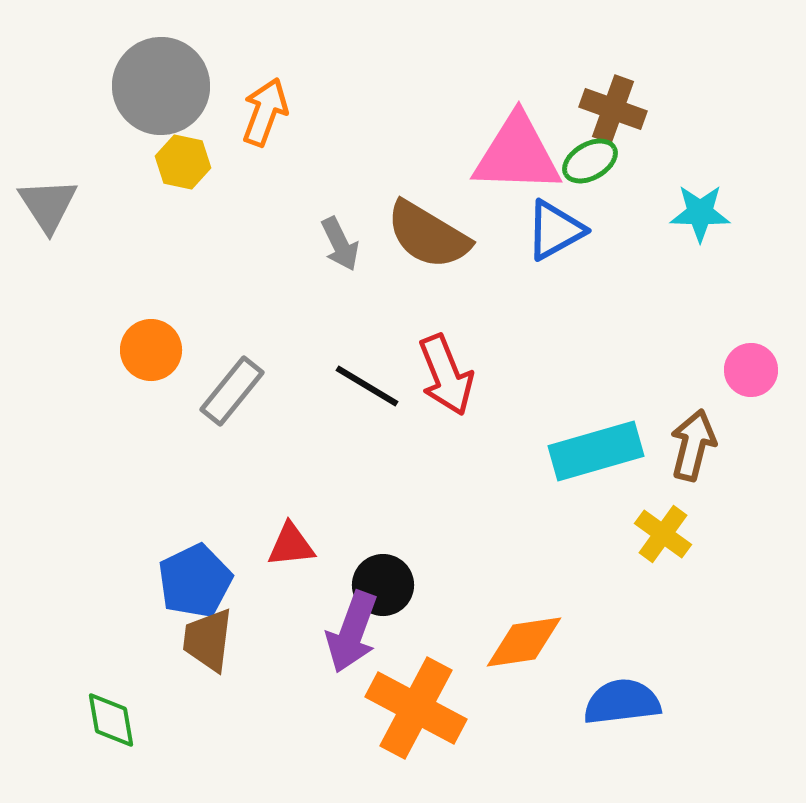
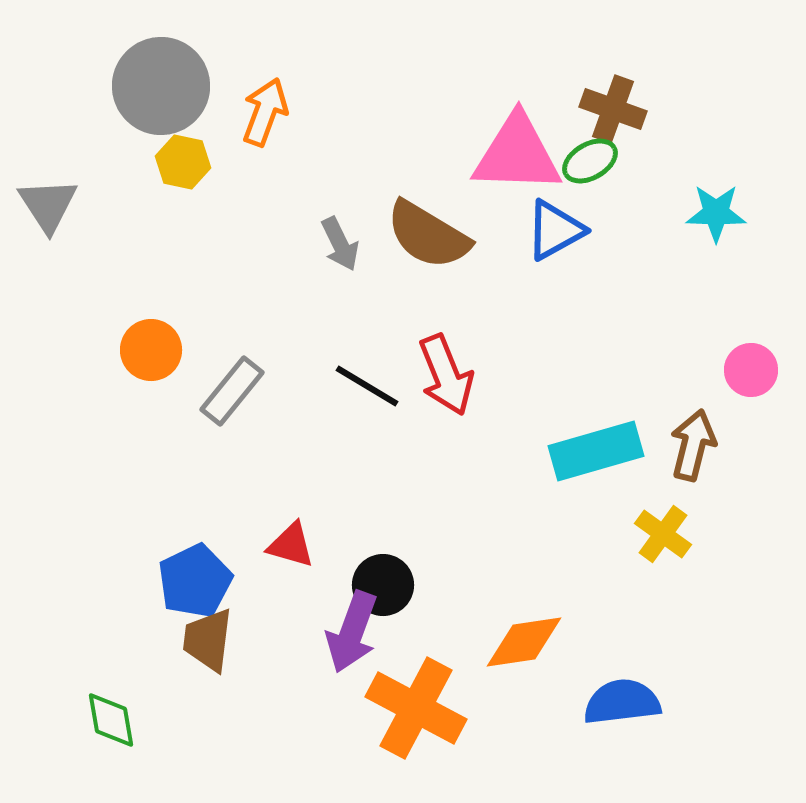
cyan star: moved 16 px right
red triangle: rotated 22 degrees clockwise
